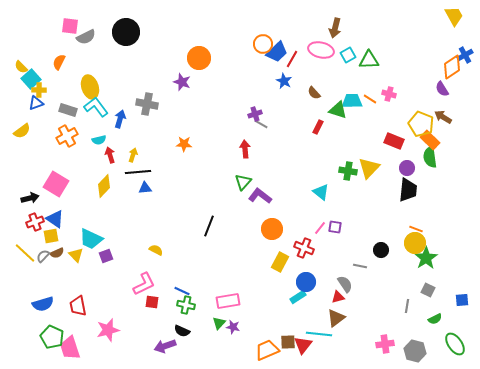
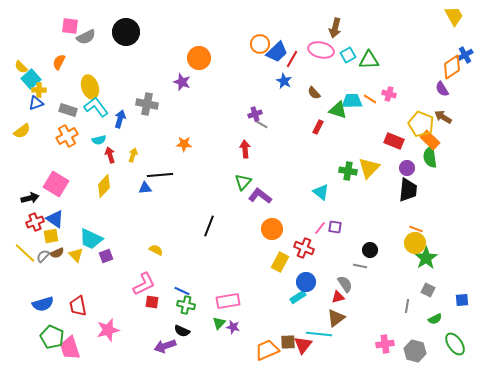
orange circle at (263, 44): moved 3 px left
black line at (138, 172): moved 22 px right, 3 px down
black circle at (381, 250): moved 11 px left
